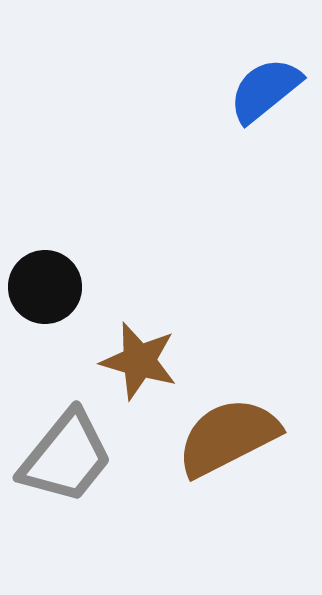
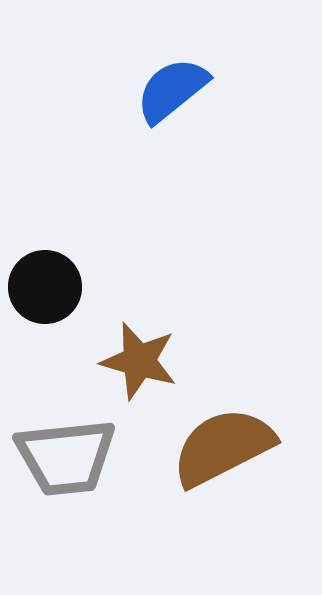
blue semicircle: moved 93 px left
brown semicircle: moved 5 px left, 10 px down
gray trapezoid: rotated 45 degrees clockwise
